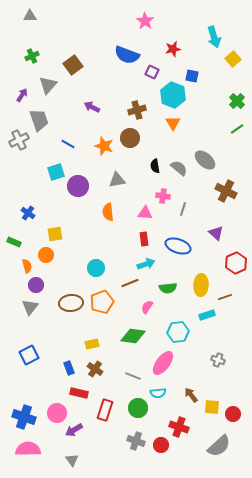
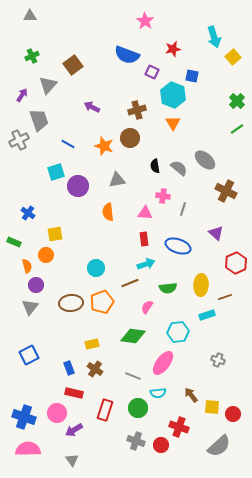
yellow square at (233, 59): moved 2 px up
red rectangle at (79, 393): moved 5 px left
